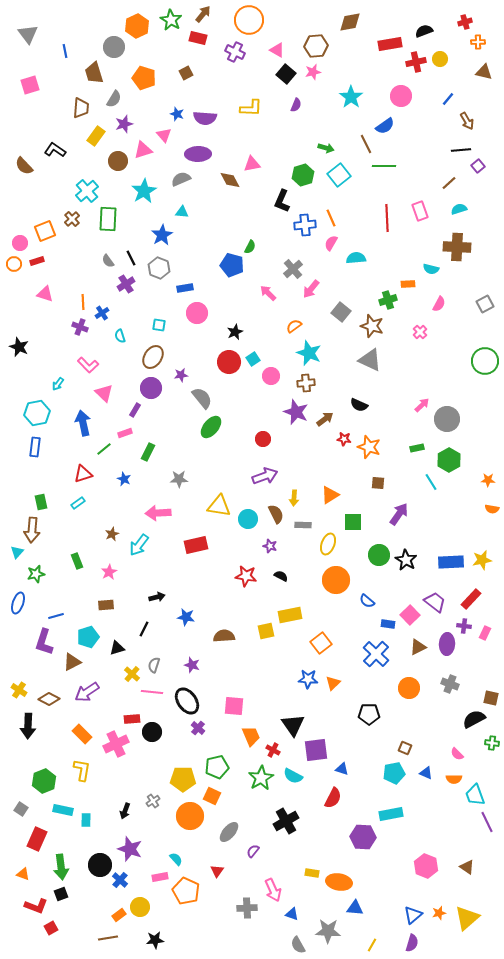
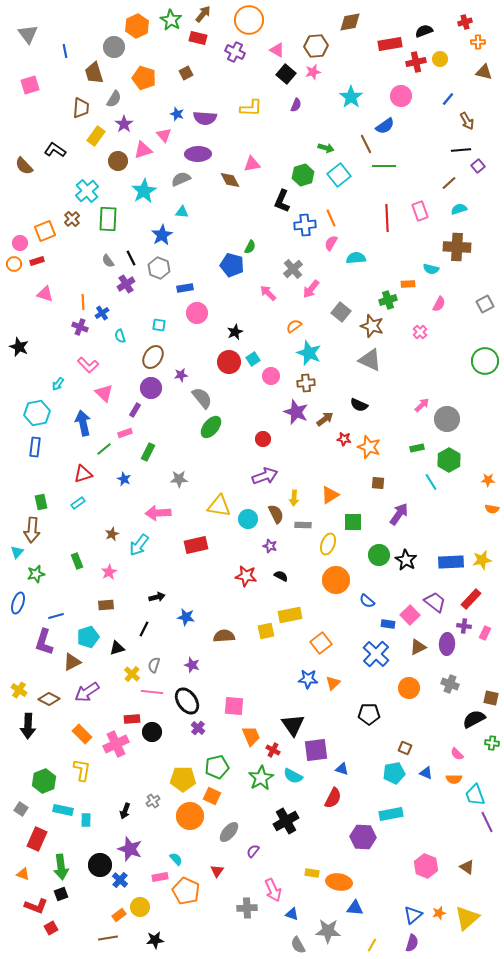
purple star at (124, 124): rotated 18 degrees counterclockwise
